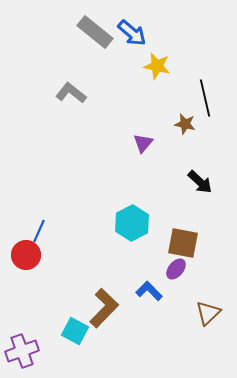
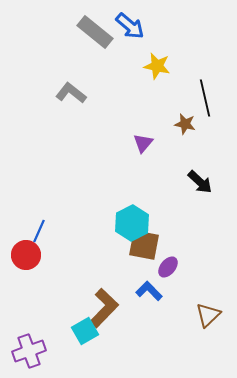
blue arrow: moved 2 px left, 7 px up
brown square: moved 39 px left, 2 px down
purple ellipse: moved 8 px left, 2 px up
brown triangle: moved 2 px down
cyan square: moved 10 px right; rotated 32 degrees clockwise
purple cross: moved 7 px right
